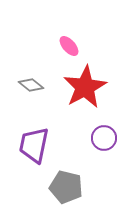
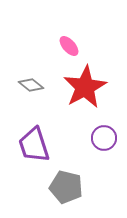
purple trapezoid: rotated 30 degrees counterclockwise
